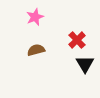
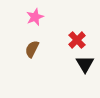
brown semicircle: moved 4 px left, 1 px up; rotated 48 degrees counterclockwise
